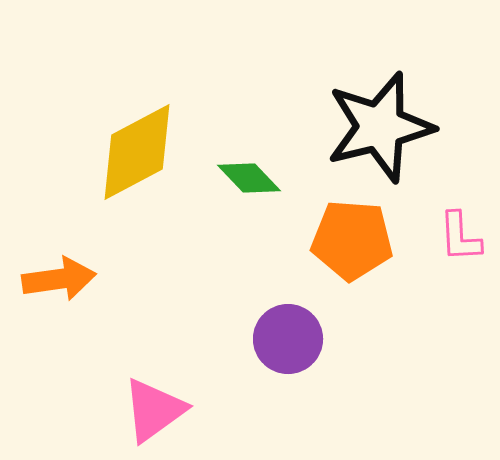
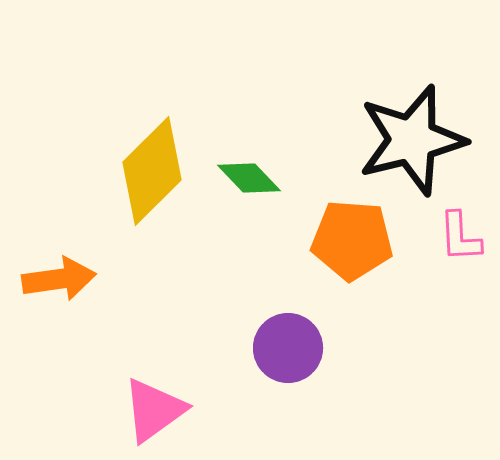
black star: moved 32 px right, 13 px down
yellow diamond: moved 15 px right, 19 px down; rotated 17 degrees counterclockwise
purple circle: moved 9 px down
